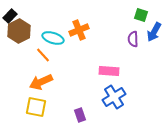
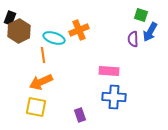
black rectangle: moved 2 px down; rotated 24 degrees counterclockwise
blue arrow: moved 4 px left
cyan ellipse: moved 1 px right
orange line: rotated 35 degrees clockwise
blue cross: rotated 35 degrees clockwise
